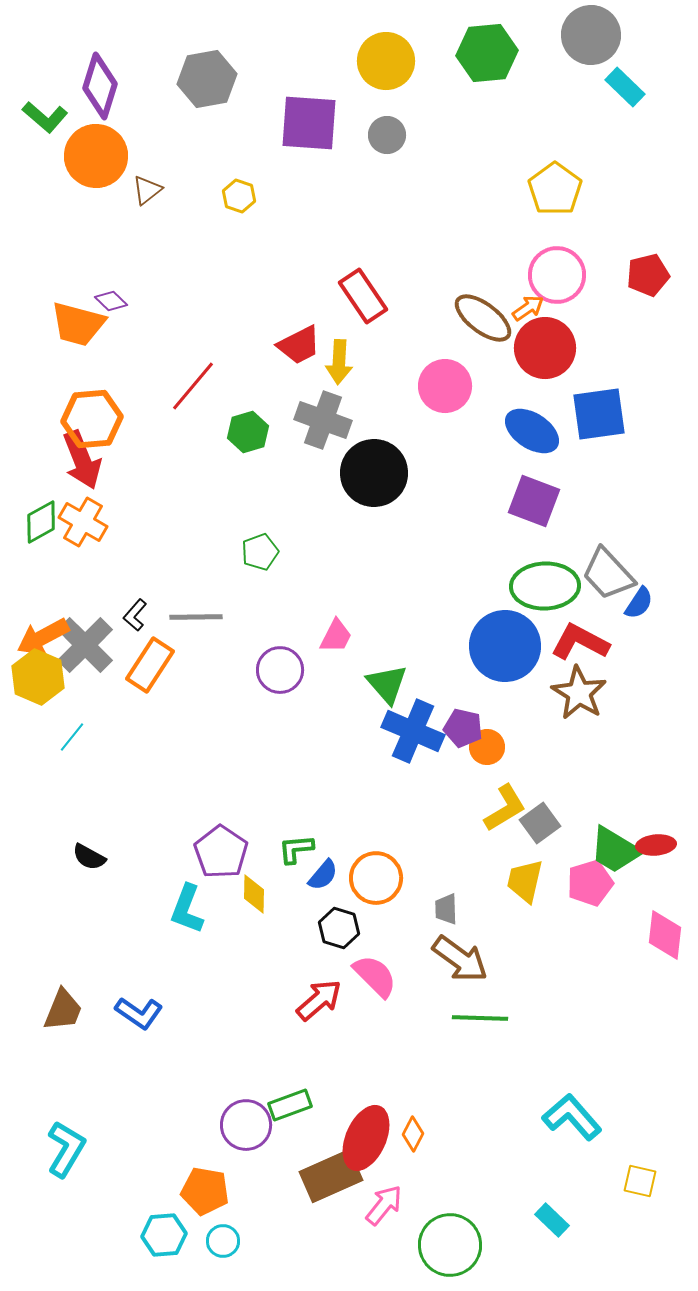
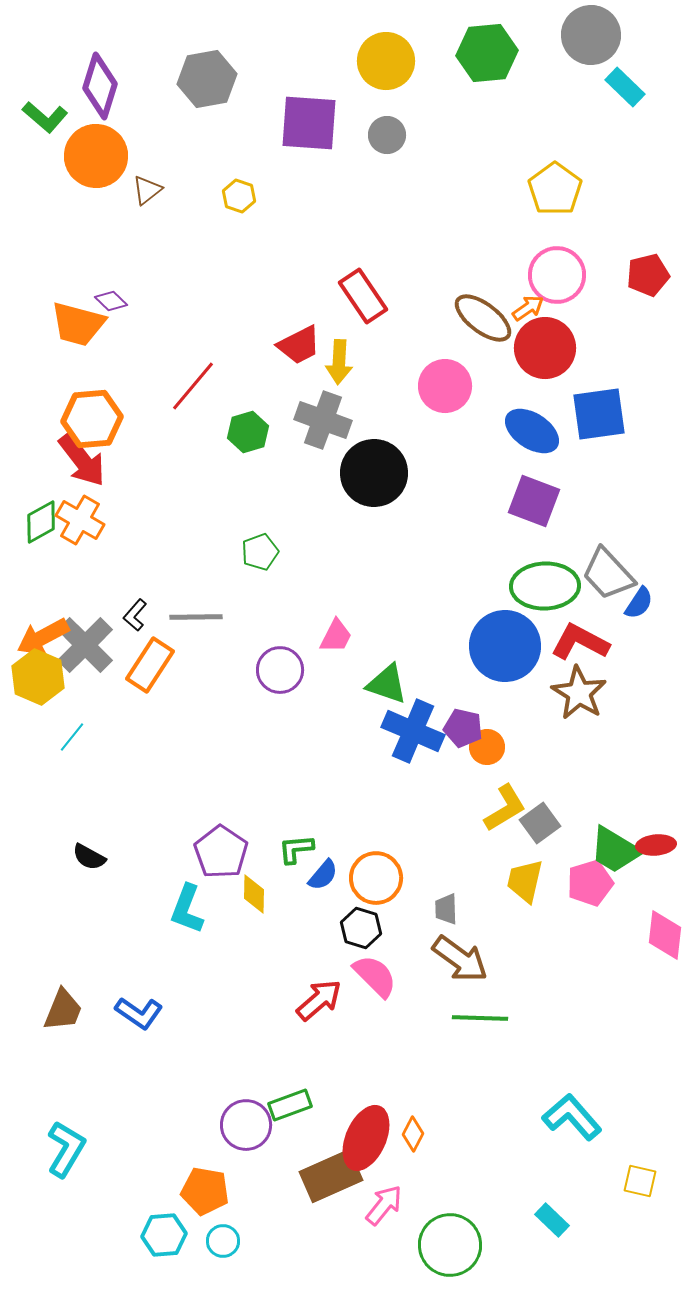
red arrow at (82, 460): rotated 16 degrees counterclockwise
orange cross at (83, 522): moved 3 px left, 2 px up
green triangle at (387, 684): rotated 30 degrees counterclockwise
black hexagon at (339, 928): moved 22 px right
